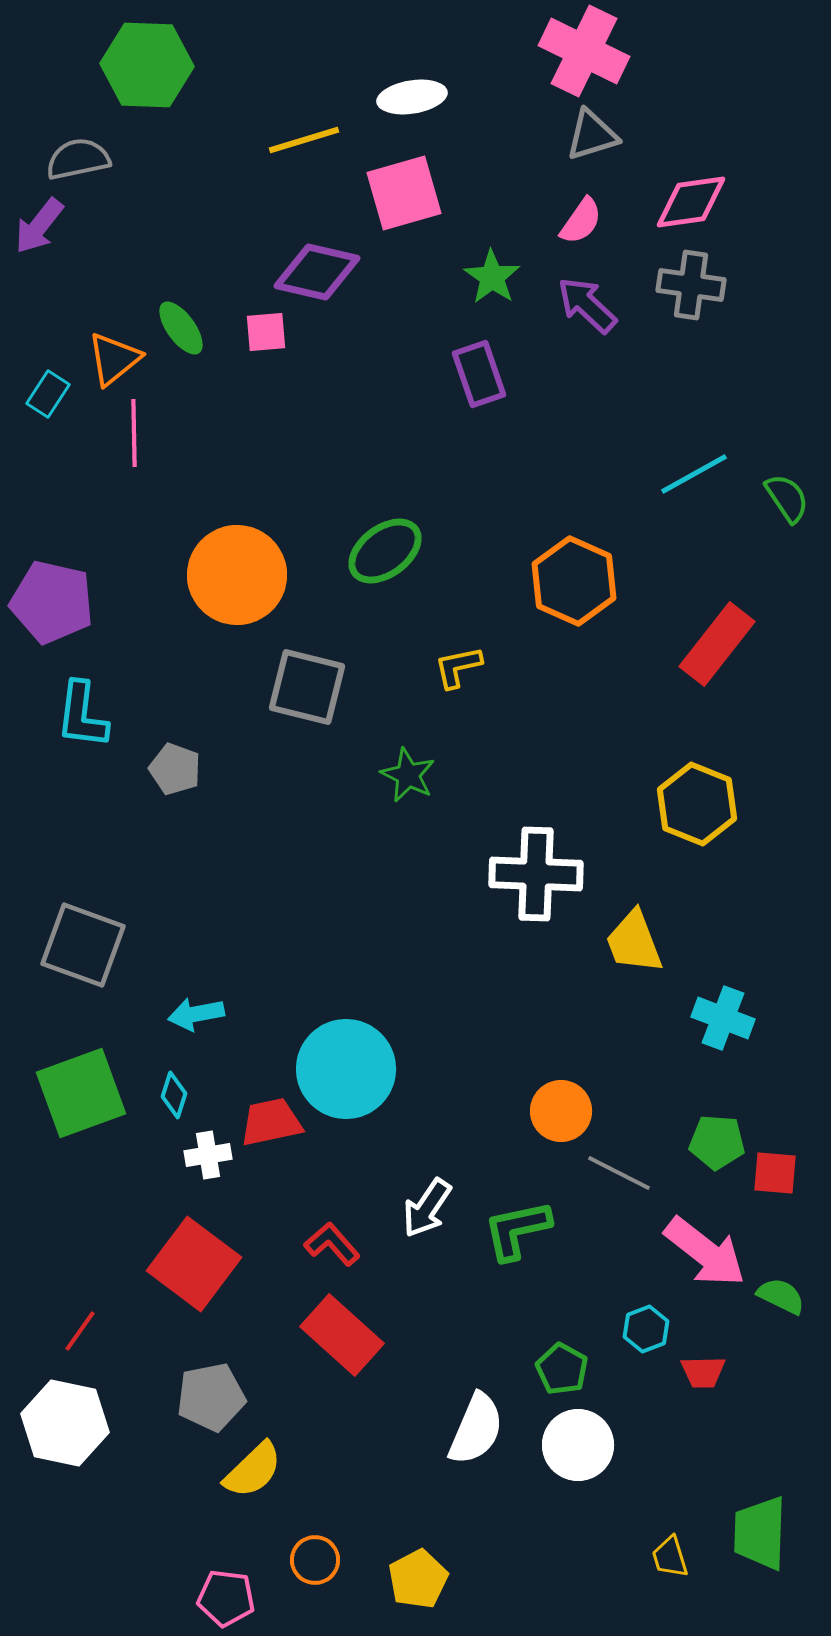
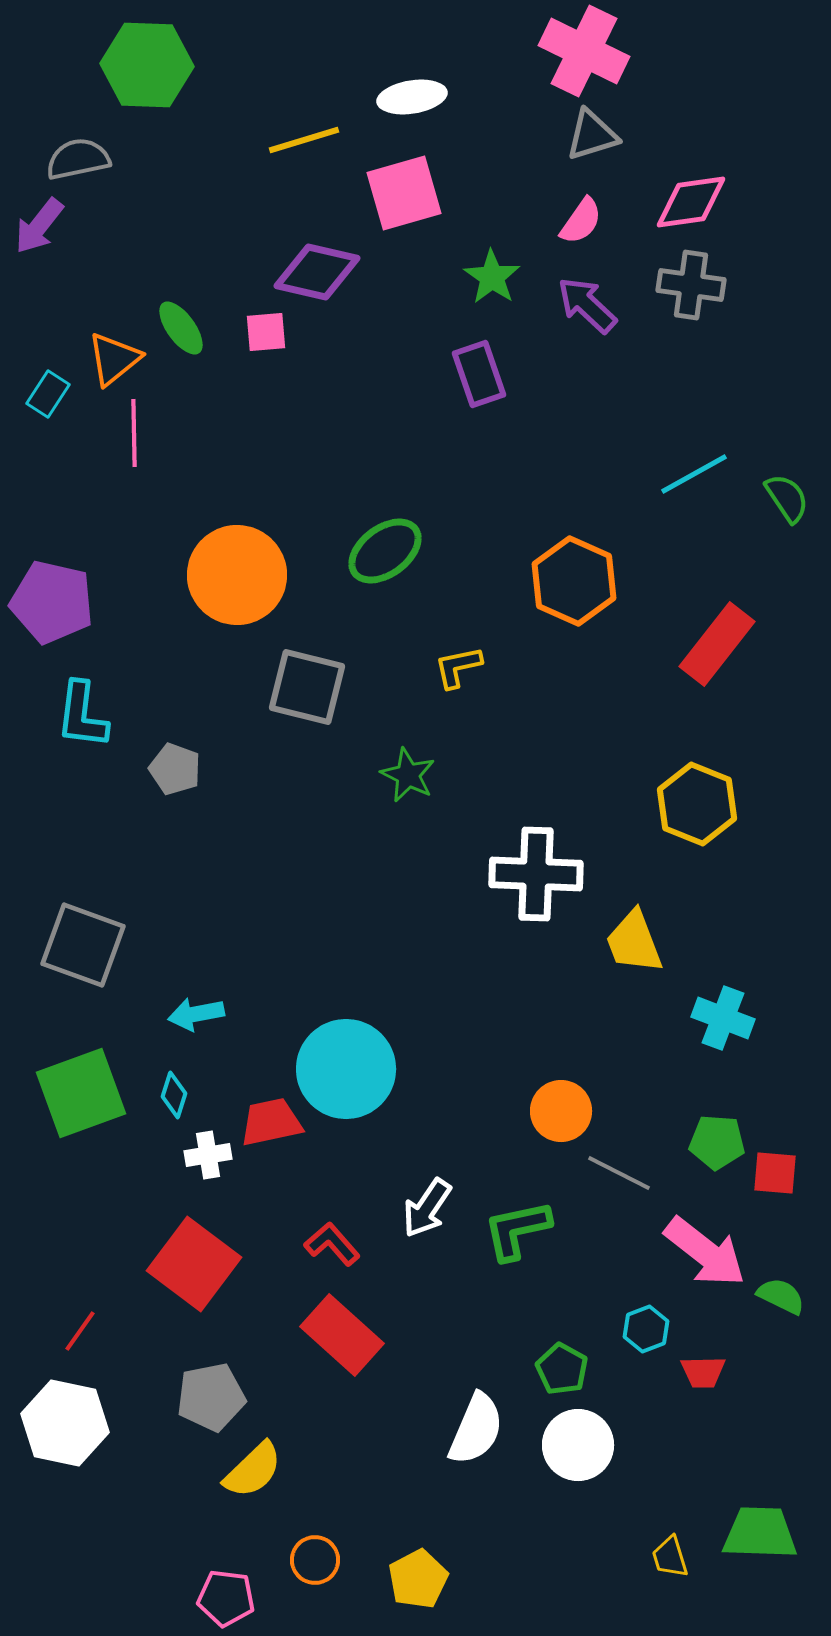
green trapezoid at (760, 1533): rotated 90 degrees clockwise
